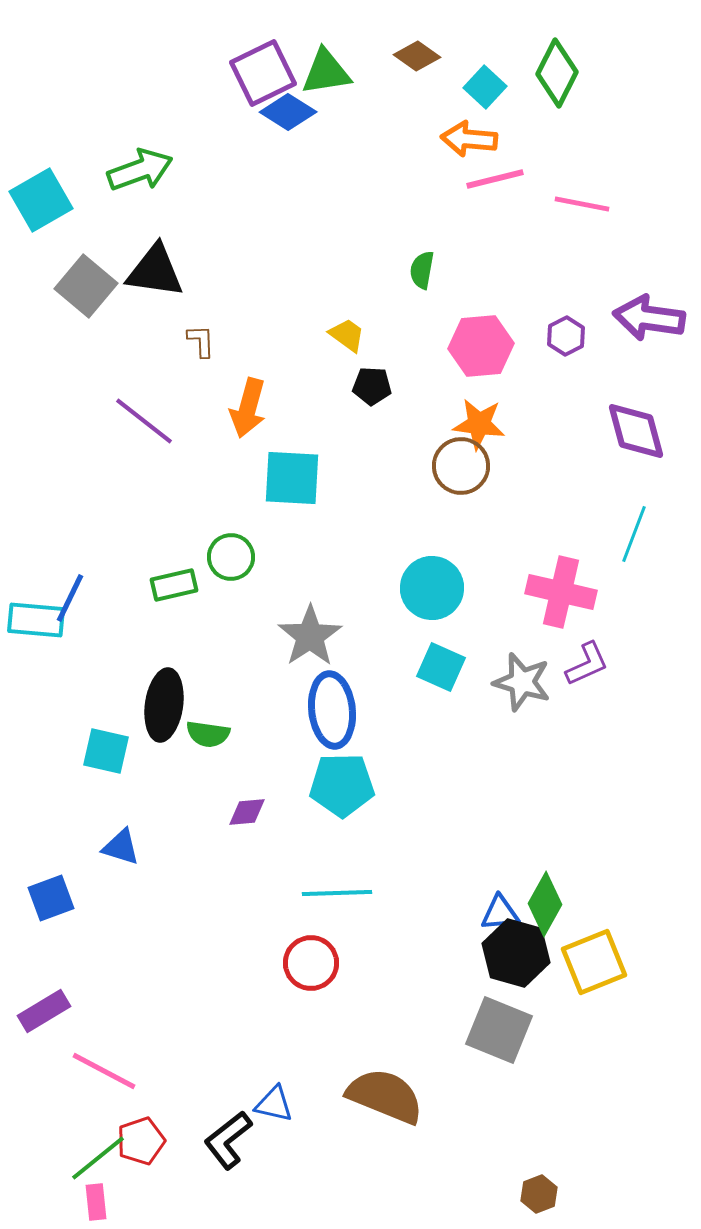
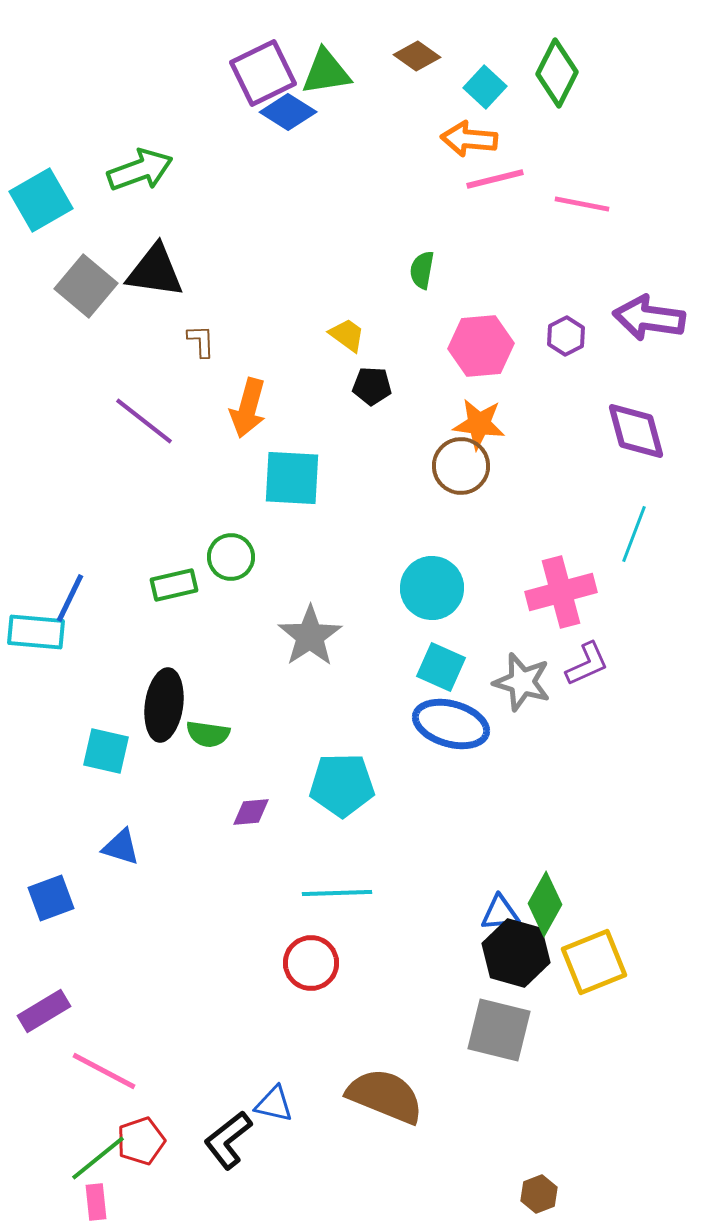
pink cross at (561, 592): rotated 28 degrees counterclockwise
cyan rectangle at (36, 620): moved 12 px down
blue ellipse at (332, 710): moved 119 px right, 14 px down; rotated 68 degrees counterclockwise
purple diamond at (247, 812): moved 4 px right
gray square at (499, 1030): rotated 8 degrees counterclockwise
